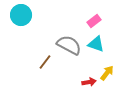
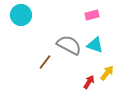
pink rectangle: moved 2 px left, 6 px up; rotated 24 degrees clockwise
cyan triangle: moved 1 px left, 1 px down
red arrow: rotated 48 degrees counterclockwise
